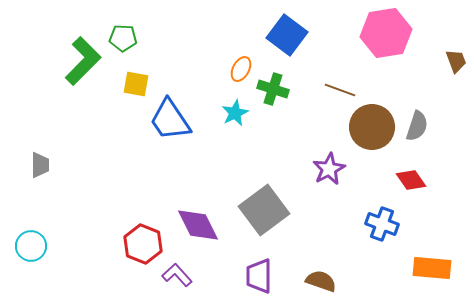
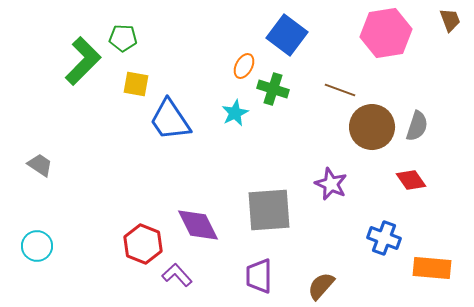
brown trapezoid: moved 6 px left, 41 px up
orange ellipse: moved 3 px right, 3 px up
gray trapezoid: rotated 56 degrees counterclockwise
purple star: moved 2 px right, 15 px down; rotated 20 degrees counterclockwise
gray square: moved 5 px right; rotated 33 degrees clockwise
blue cross: moved 2 px right, 14 px down
cyan circle: moved 6 px right
brown semicircle: moved 5 px down; rotated 68 degrees counterclockwise
